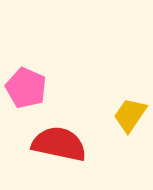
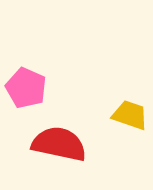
yellow trapezoid: rotated 75 degrees clockwise
